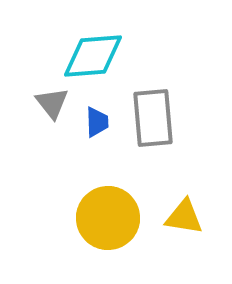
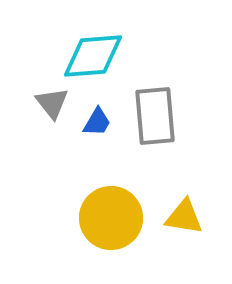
gray rectangle: moved 2 px right, 2 px up
blue trapezoid: rotated 32 degrees clockwise
yellow circle: moved 3 px right
